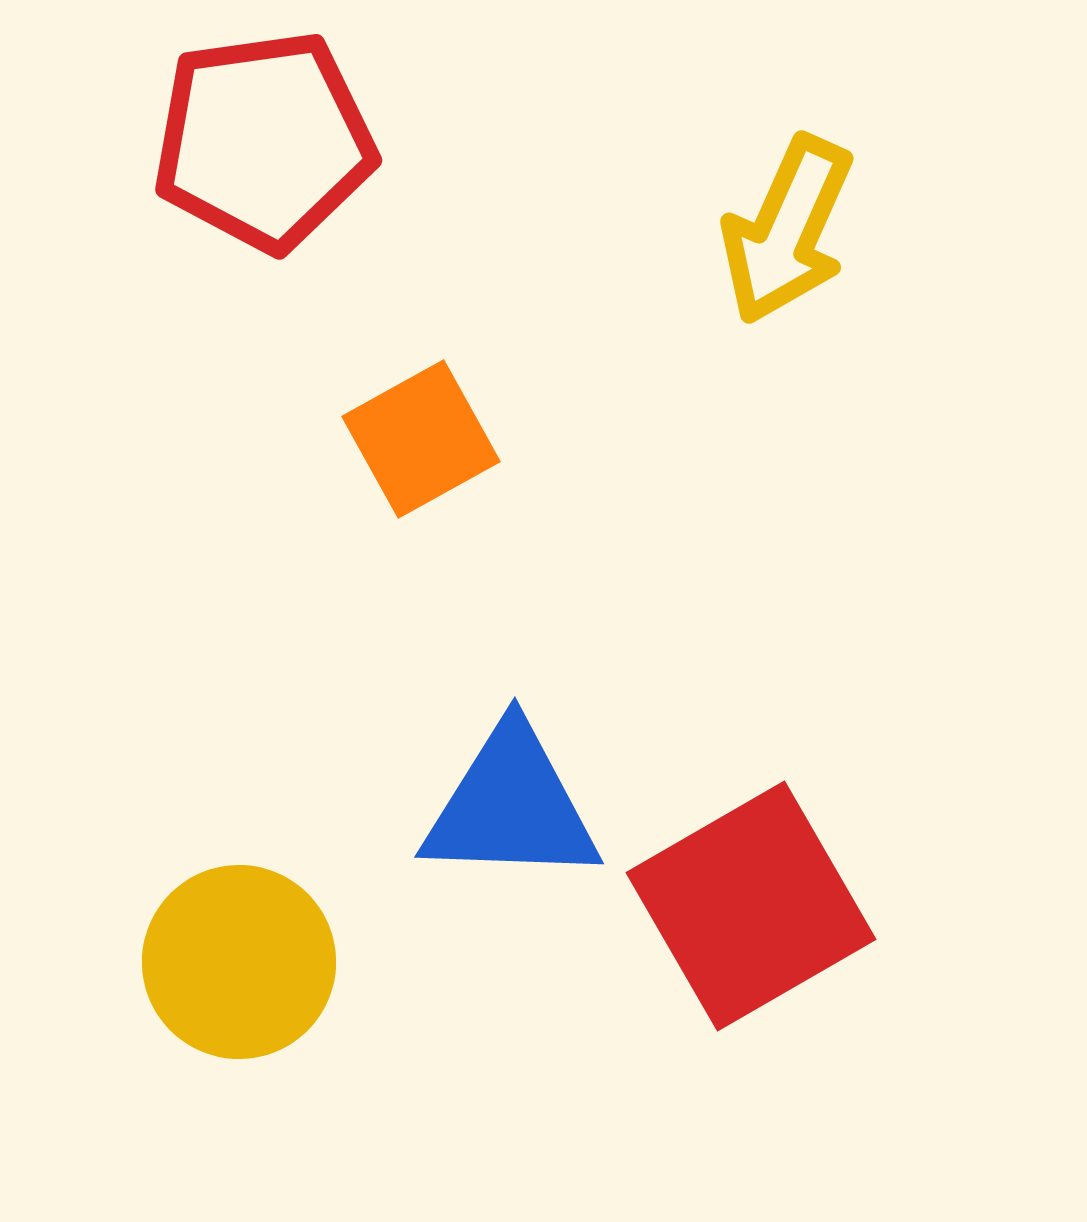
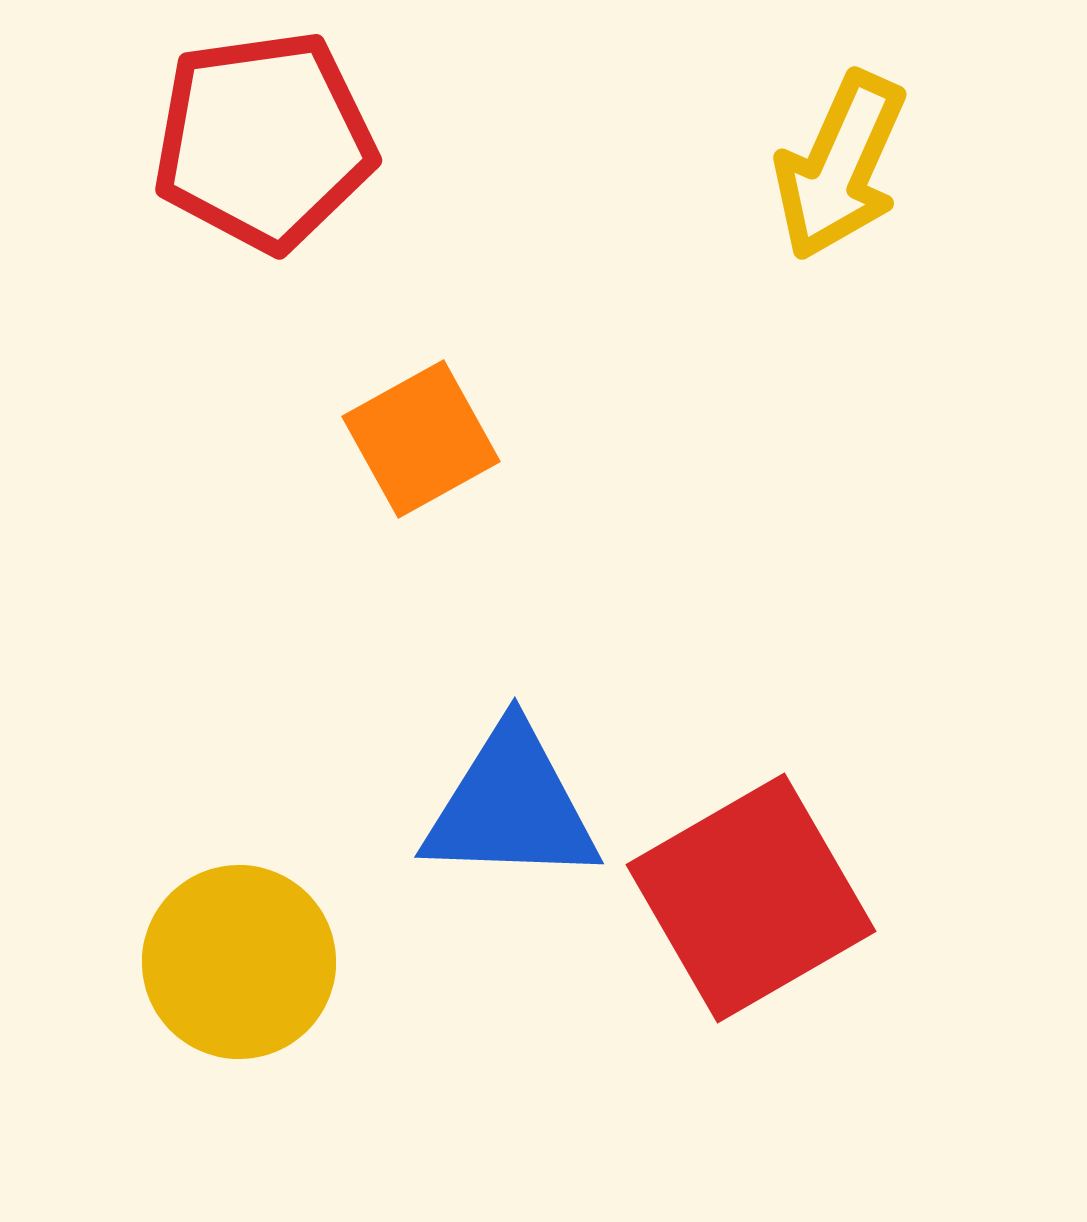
yellow arrow: moved 53 px right, 64 px up
red square: moved 8 px up
